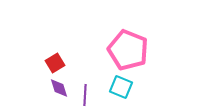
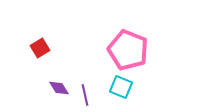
red square: moved 15 px left, 15 px up
purple diamond: rotated 15 degrees counterclockwise
purple line: rotated 15 degrees counterclockwise
